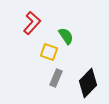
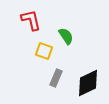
red L-shape: moved 1 px left, 3 px up; rotated 55 degrees counterclockwise
yellow square: moved 5 px left, 1 px up
black diamond: rotated 20 degrees clockwise
